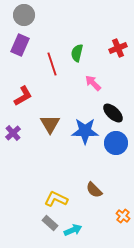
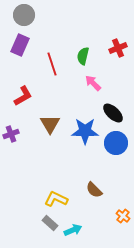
green semicircle: moved 6 px right, 3 px down
purple cross: moved 2 px left, 1 px down; rotated 21 degrees clockwise
